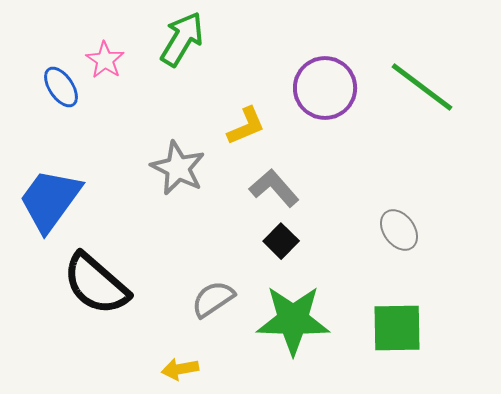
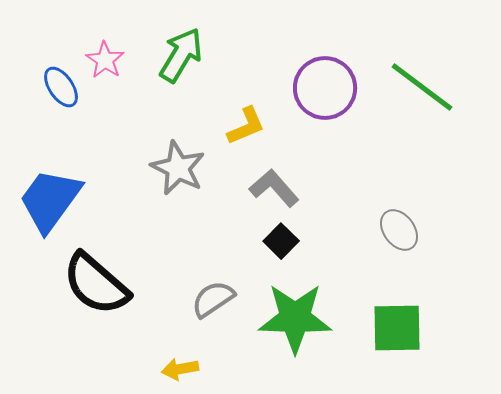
green arrow: moved 1 px left, 16 px down
green star: moved 2 px right, 2 px up
